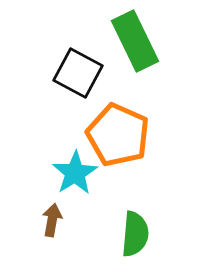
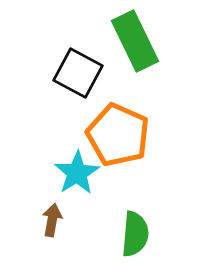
cyan star: moved 2 px right
